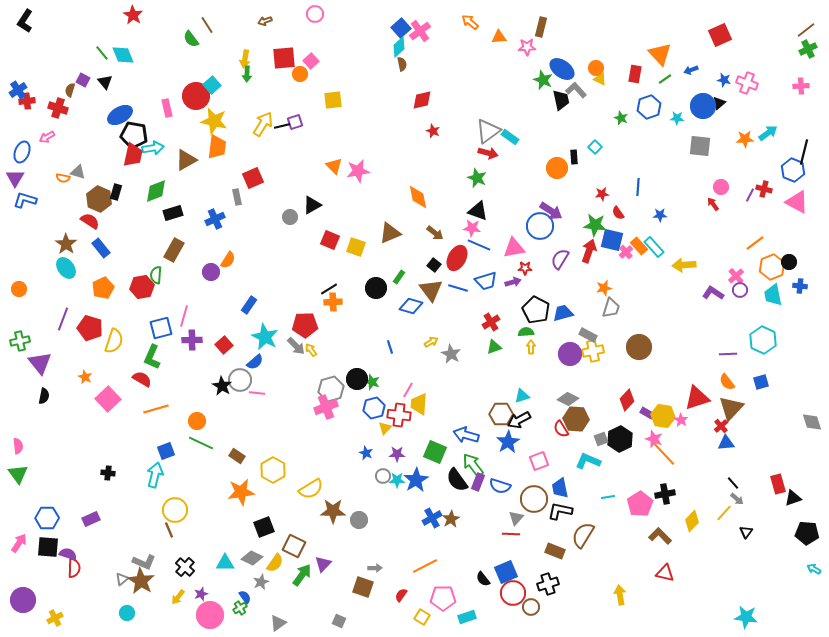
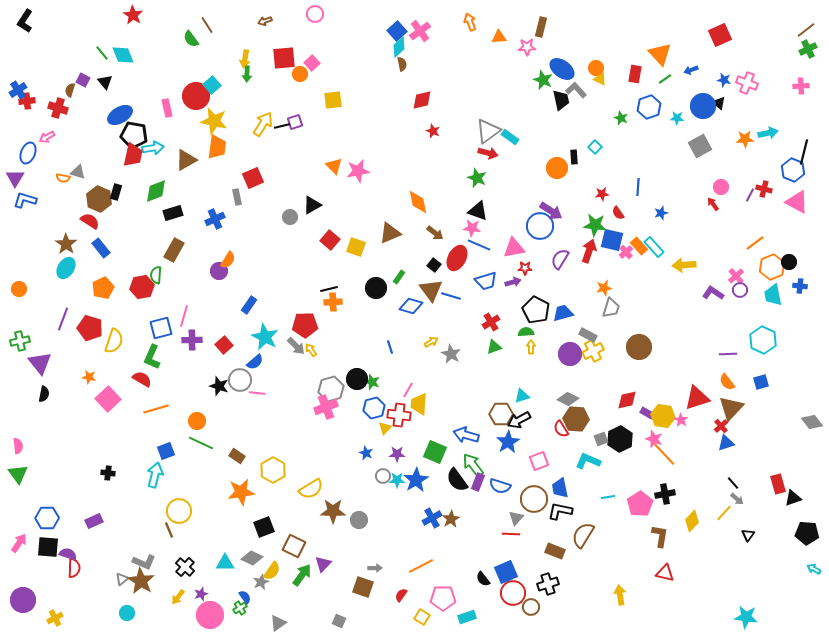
orange arrow at (470, 22): rotated 30 degrees clockwise
blue square at (401, 28): moved 4 px left, 3 px down
pink square at (311, 61): moved 1 px right, 2 px down
black triangle at (719, 103): rotated 40 degrees counterclockwise
cyan arrow at (768, 133): rotated 24 degrees clockwise
gray square at (700, 146): rotated 35 degrees counterclockwise
blue ellipse at (22, 152): moved 6 px right, 1 px down
orange diamond at (418, 197): moved 5 px down
blue star at (660, 215): moved 1 px right, 2 px up; rotated 16 degrees counterclockwise
red square at (330, 240): rotated 18 degrees clockwise
cyan ellipse at (66, 268): rotated 70 degrees clockwise
purple circle at (211, 272): moved 8 px right, 1 px up
blue line at (458, 288): moved 7 px left, 8 px down
black line at (329, 289): rotated 18 degrees clockwise
yellow cross at (593, 351): rotated 15 degrees counterclockwise
orange star at (85, 377): moved 4 px right; rotated 16 degrees counterclockwise
black star at (222, 386): moved 3 px left; rotated 12 degrees counterclockwise
black semicircle at (44, 396): moved 2 px up
red diamond at (627, 400): rotated 35 degrees clockwise
gray diamond at (812, 422): rotated 20 degrees counterclockwise
blue triangle at (726, 443): rotated 12 degrees counterclockwise
yellow circle at (175, 510): moved 4 px right, 1 px down
purple rectangle at (91, 519): moved 3 px right, 2 px down
black triangle at (746, 532): moved 2 px right, 3 px down
brown L-shape at (660, 536): rotated 55 degrees clockwise
yellow semicircle at (275, 563): moved 3 px left, 8 px down
orange line at (425, 566): moved 4 px left
